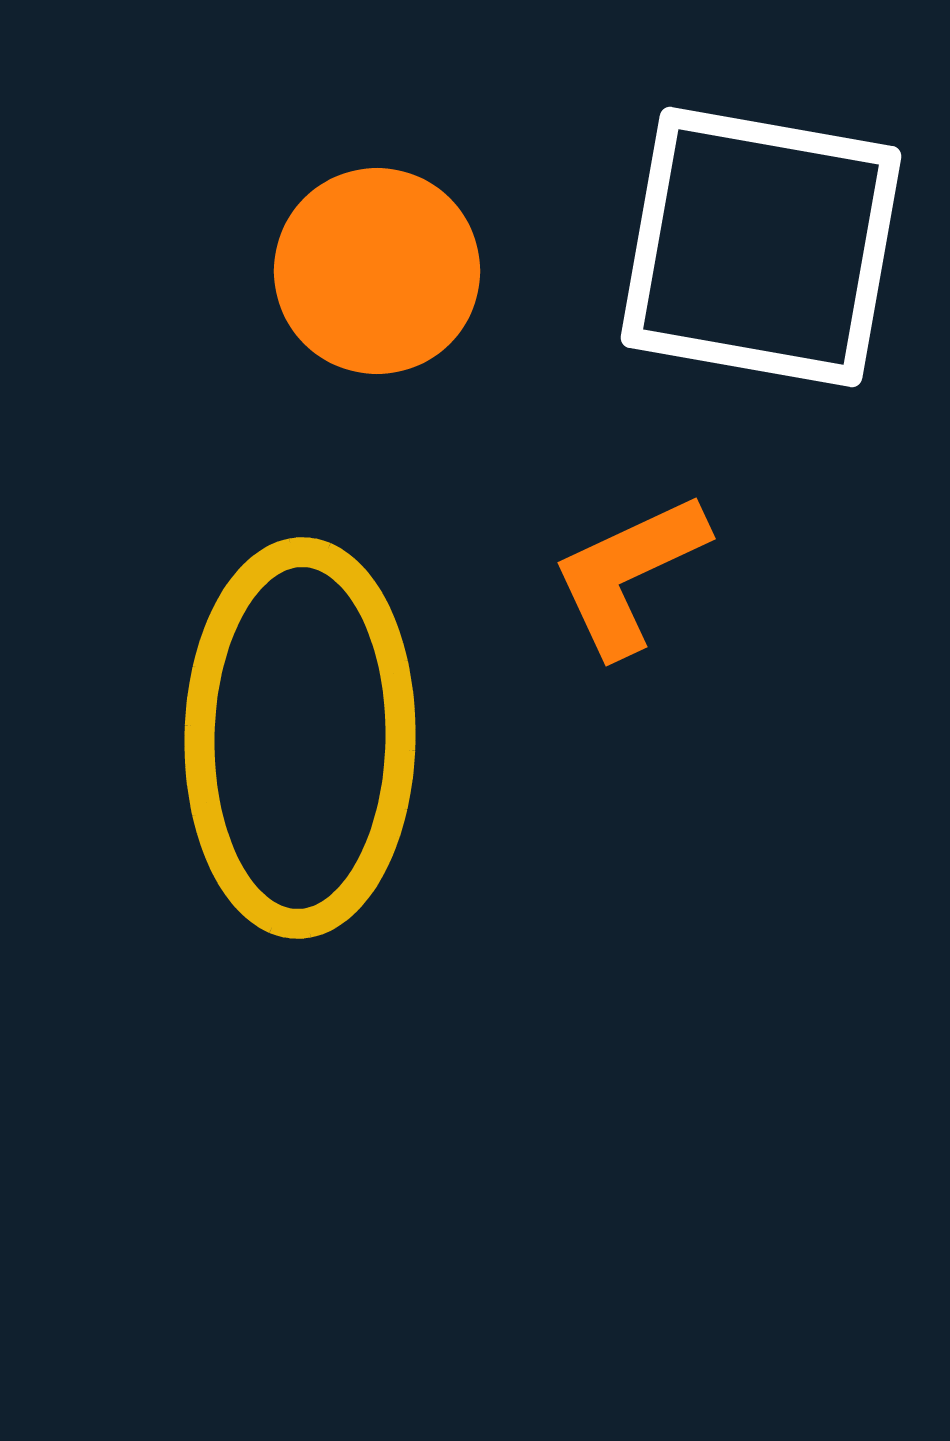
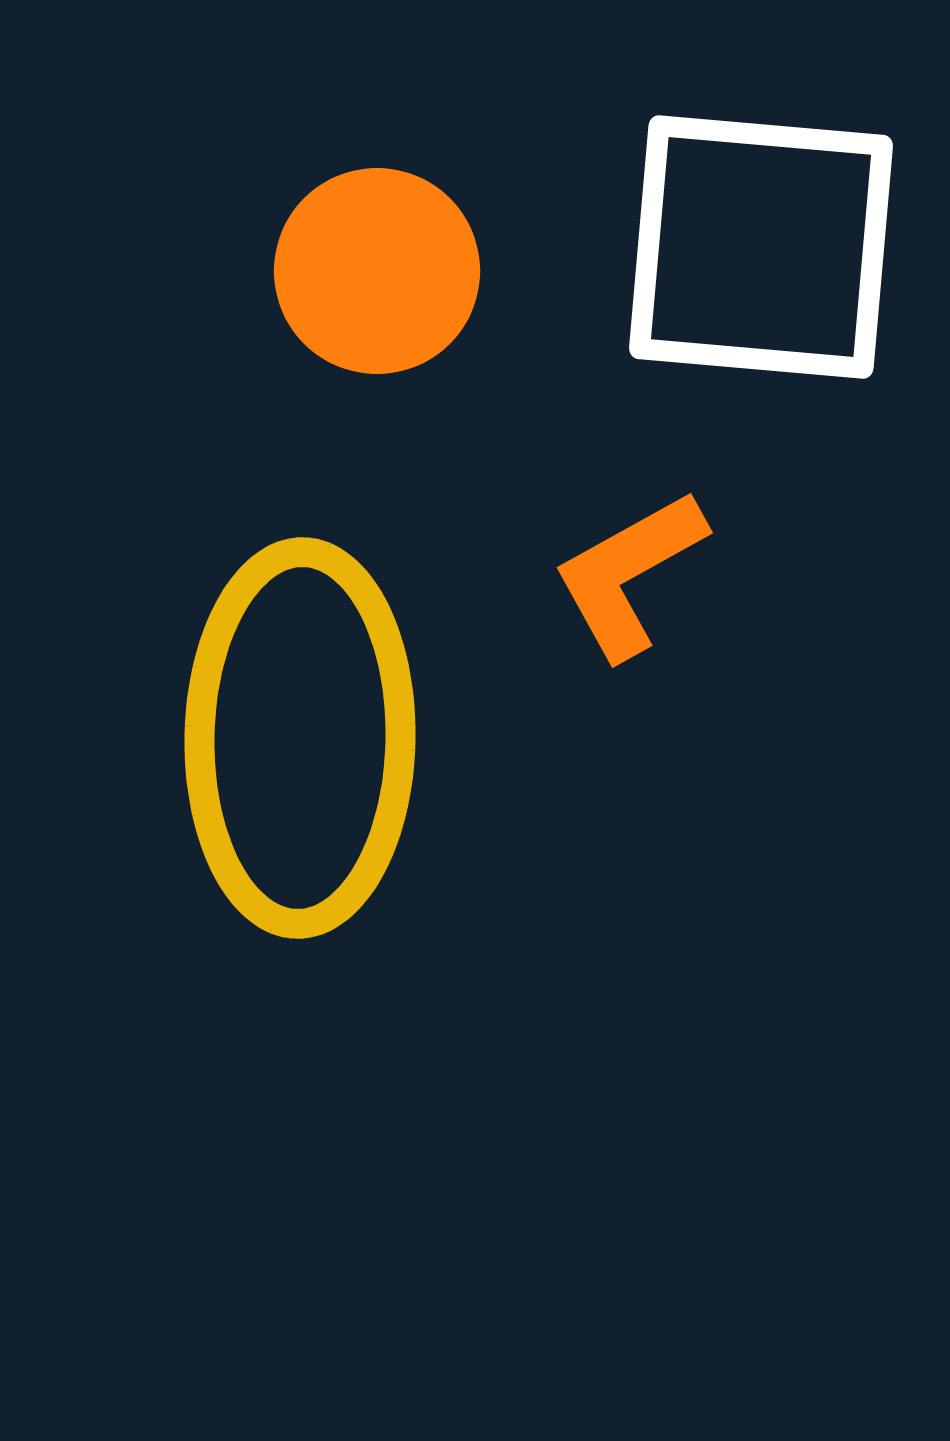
white square: rotated 5 degrees counterclockwise
orange L-shape: rotated 4 degrees counterclockwise
